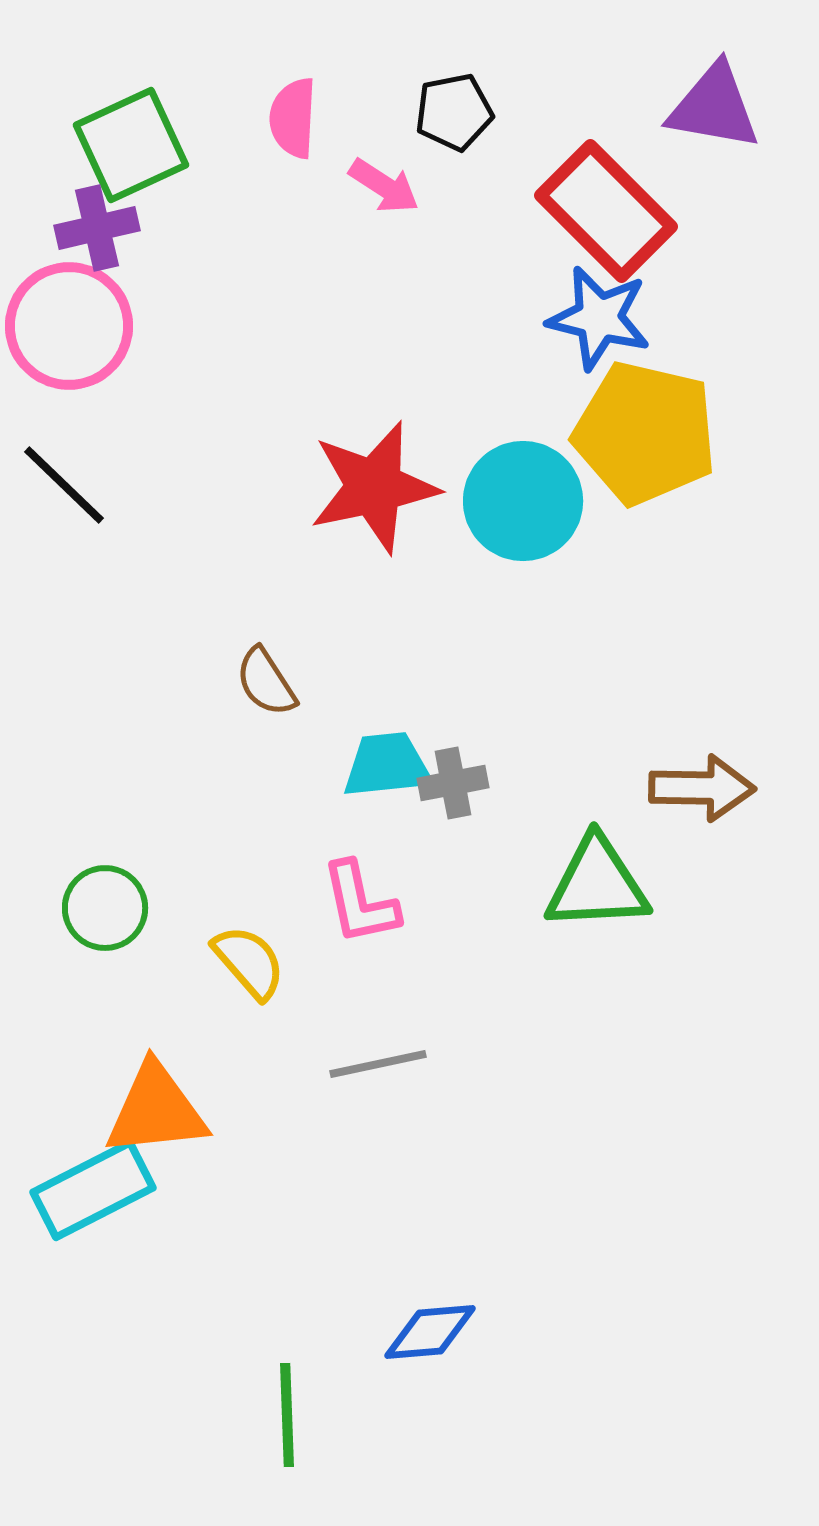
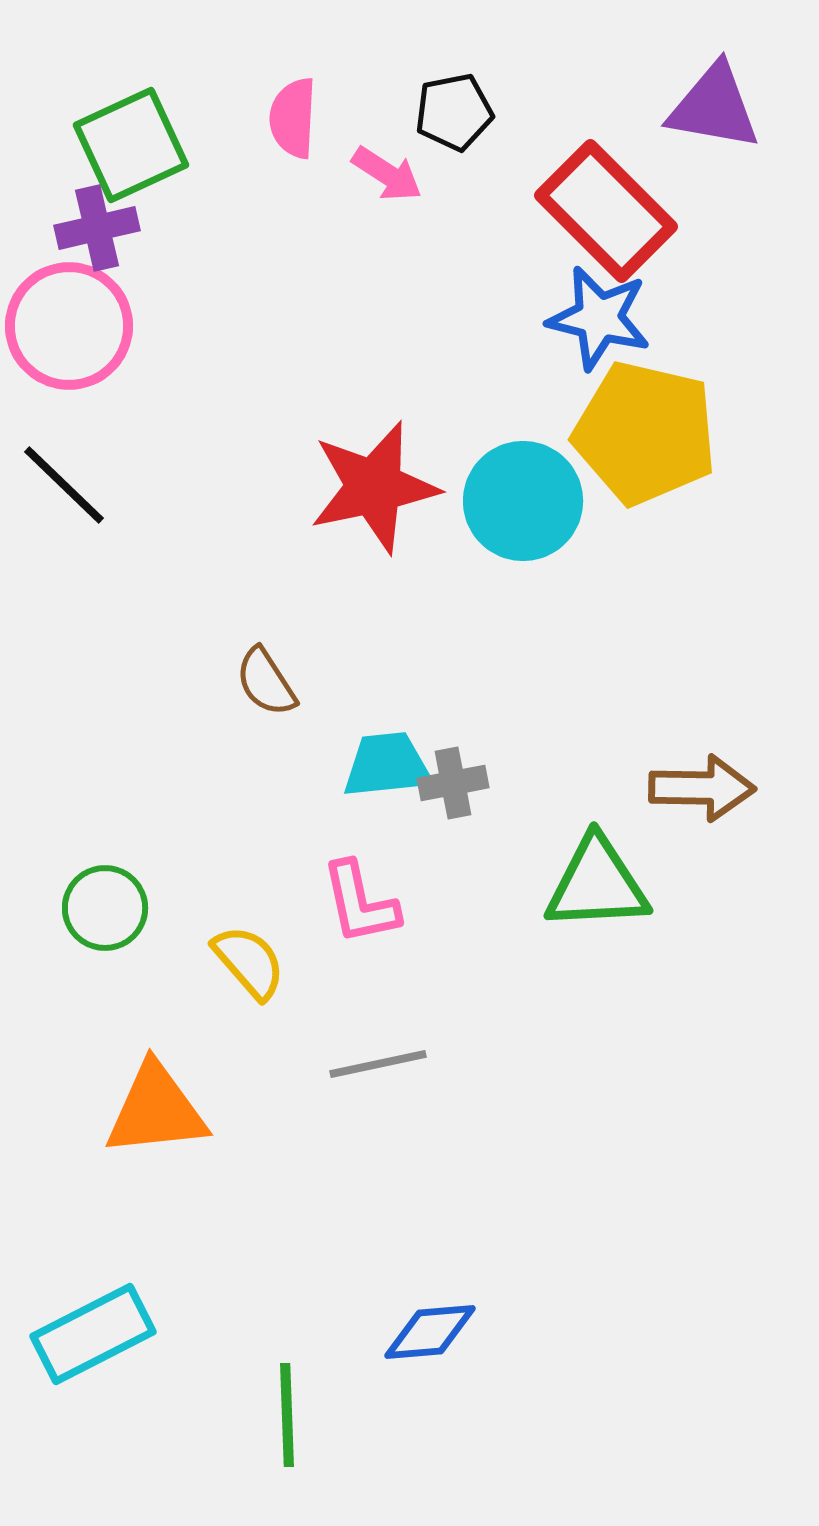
pink arrow: moved 3 px right, 12 px up
cyan rectangle: moved 144 px down
